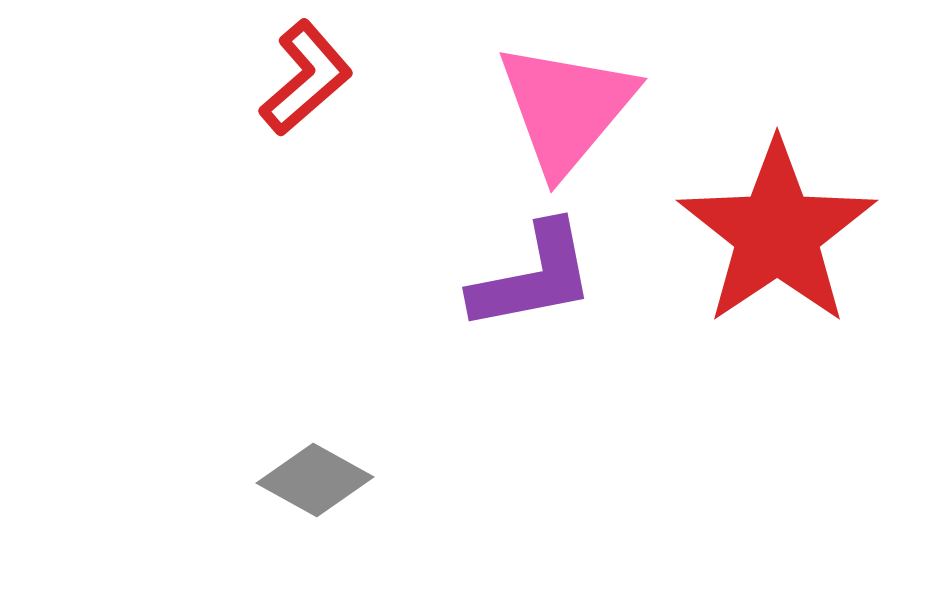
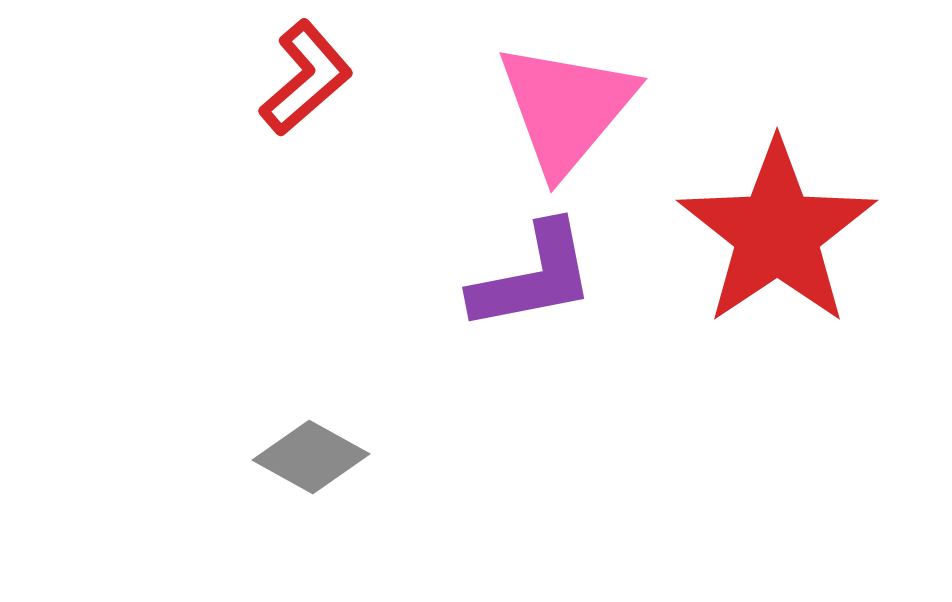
gray diamond: moved 4 px left, 23 px up
